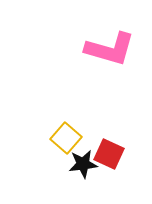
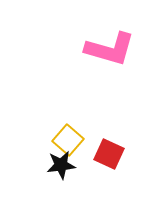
yellow square: moved 2 px right, 2 px down
black star: moved 22 px left, 1 px down
